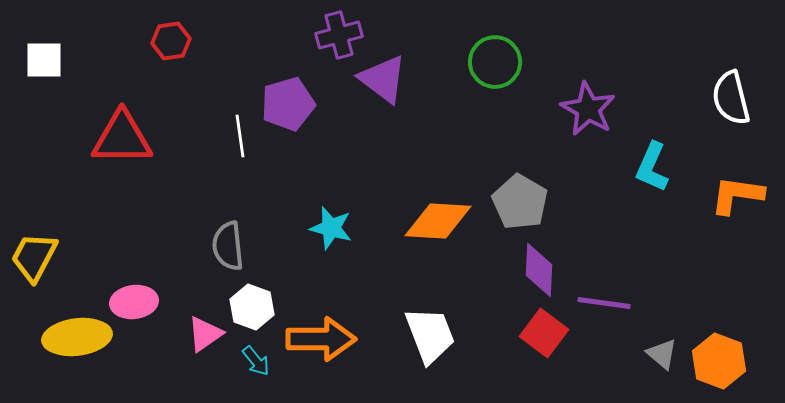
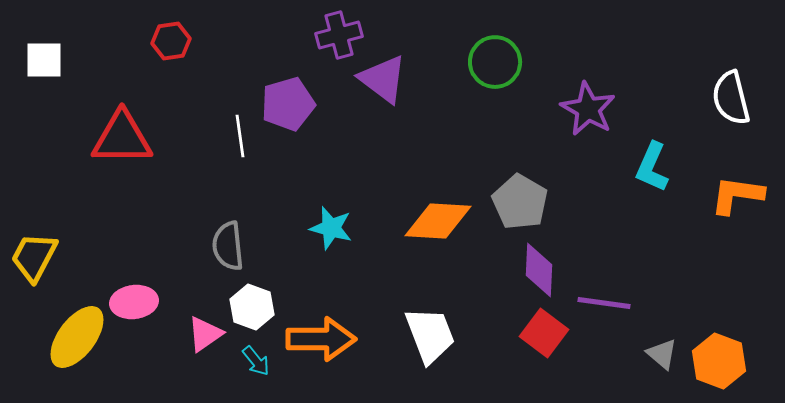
yellow ellipse: rotated 46 degrees counterclockwise
